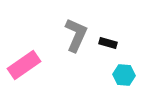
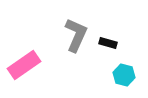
cyan hexagon: rotated 10 degrees clockwise
